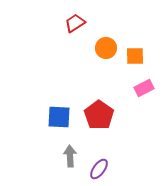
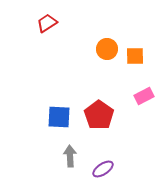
red trapezoid: moved 28 px left
orange circle: moved 1 px right, 1 px down
pink rectangle: moved 8 px down
purple ellipse: moved 4 px right; rotated 20 degrees clockwise
